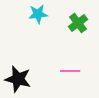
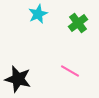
cyan star: rotated 18 degrees counterclockwise
pink line: rotated 30 degrees clockwise
